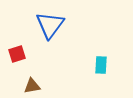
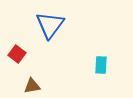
red square: rotated 36 degrees counterclockwise
